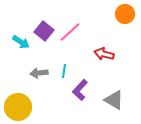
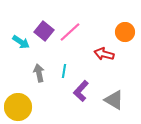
orange circle: moved 18 px down
gray arrow: rotated 84 degrees clockwise
purple L-shape: moved 1 px right, 1 px down
